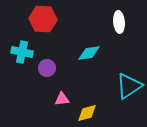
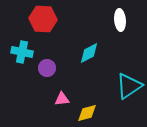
white ellipse: moved 1 px right, 2 px up
cyan diamond: rotated 20 degrees counterclockwise
